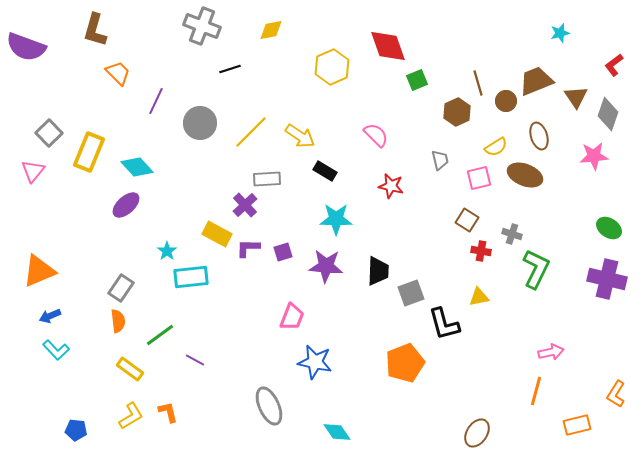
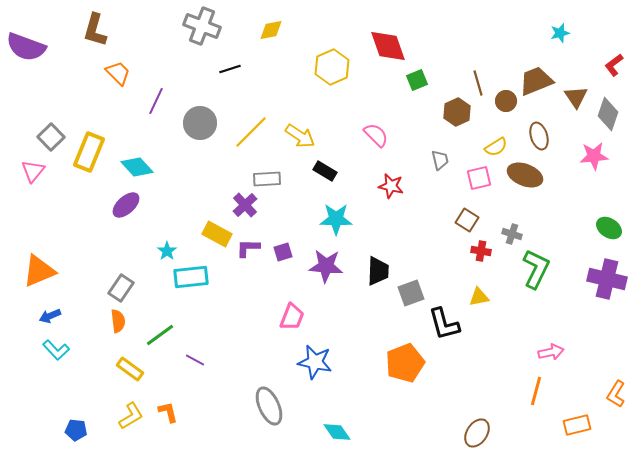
gray square at (49, 133): moved 2 px right, 4 px down
